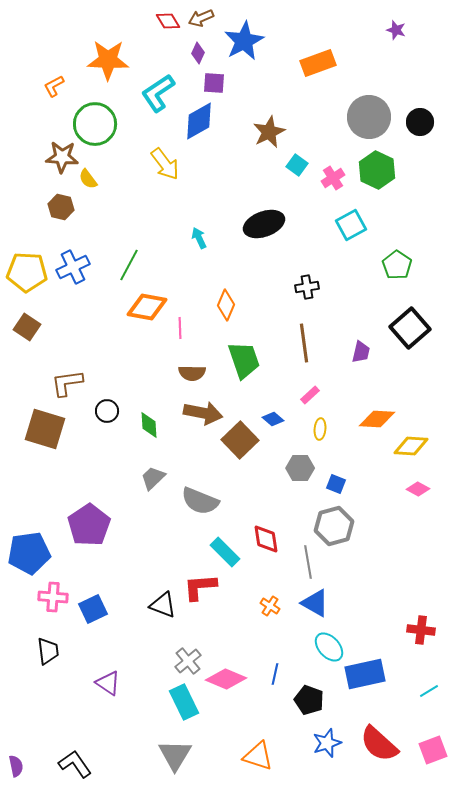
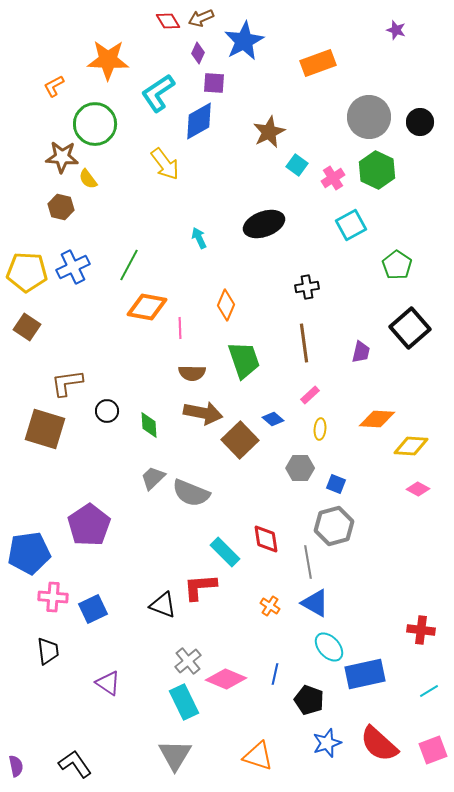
gray semicircle at (200, 501): moved 9 px left, 8 px up
